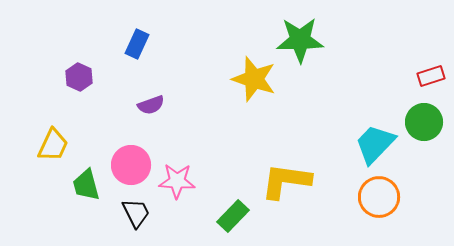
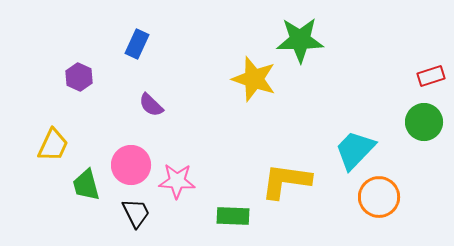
purple semicircle: rotated 64 degrees clockwise
cyan trapezoid: moved 20 px left, 6 px down
green rectangle: rotated 48 degrees clockwise
